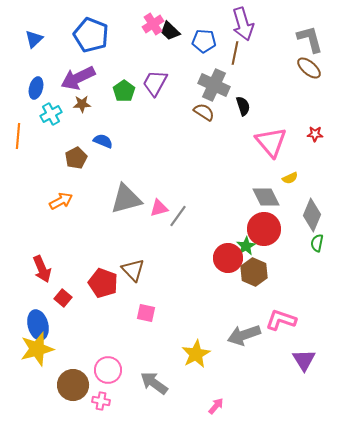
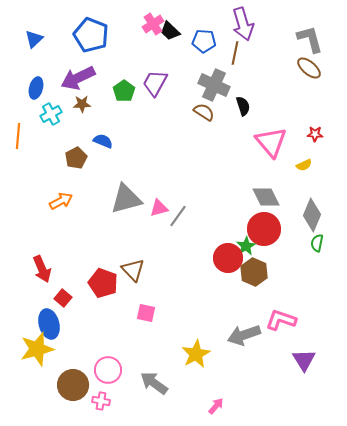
yellow semicircle at (290, 178): moved 14 px right, 13 px up
blue ellipse at (38, 325): moved 11 px right, 1 px up
